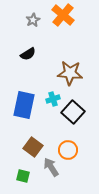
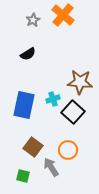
brown star: moved 10 px right, 9 px down
